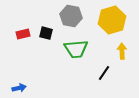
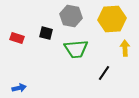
yellow hexagon: moved 1 px up; rotated 12 degrees clockwise
red rectangle: moved 6 px left, 4 px down; rotated 32 degrees clockwise
yellow arrow: moved 3 px right, 3 px up
